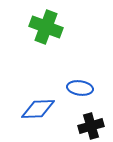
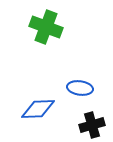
black cross: moved 1 px right, 1 px up
